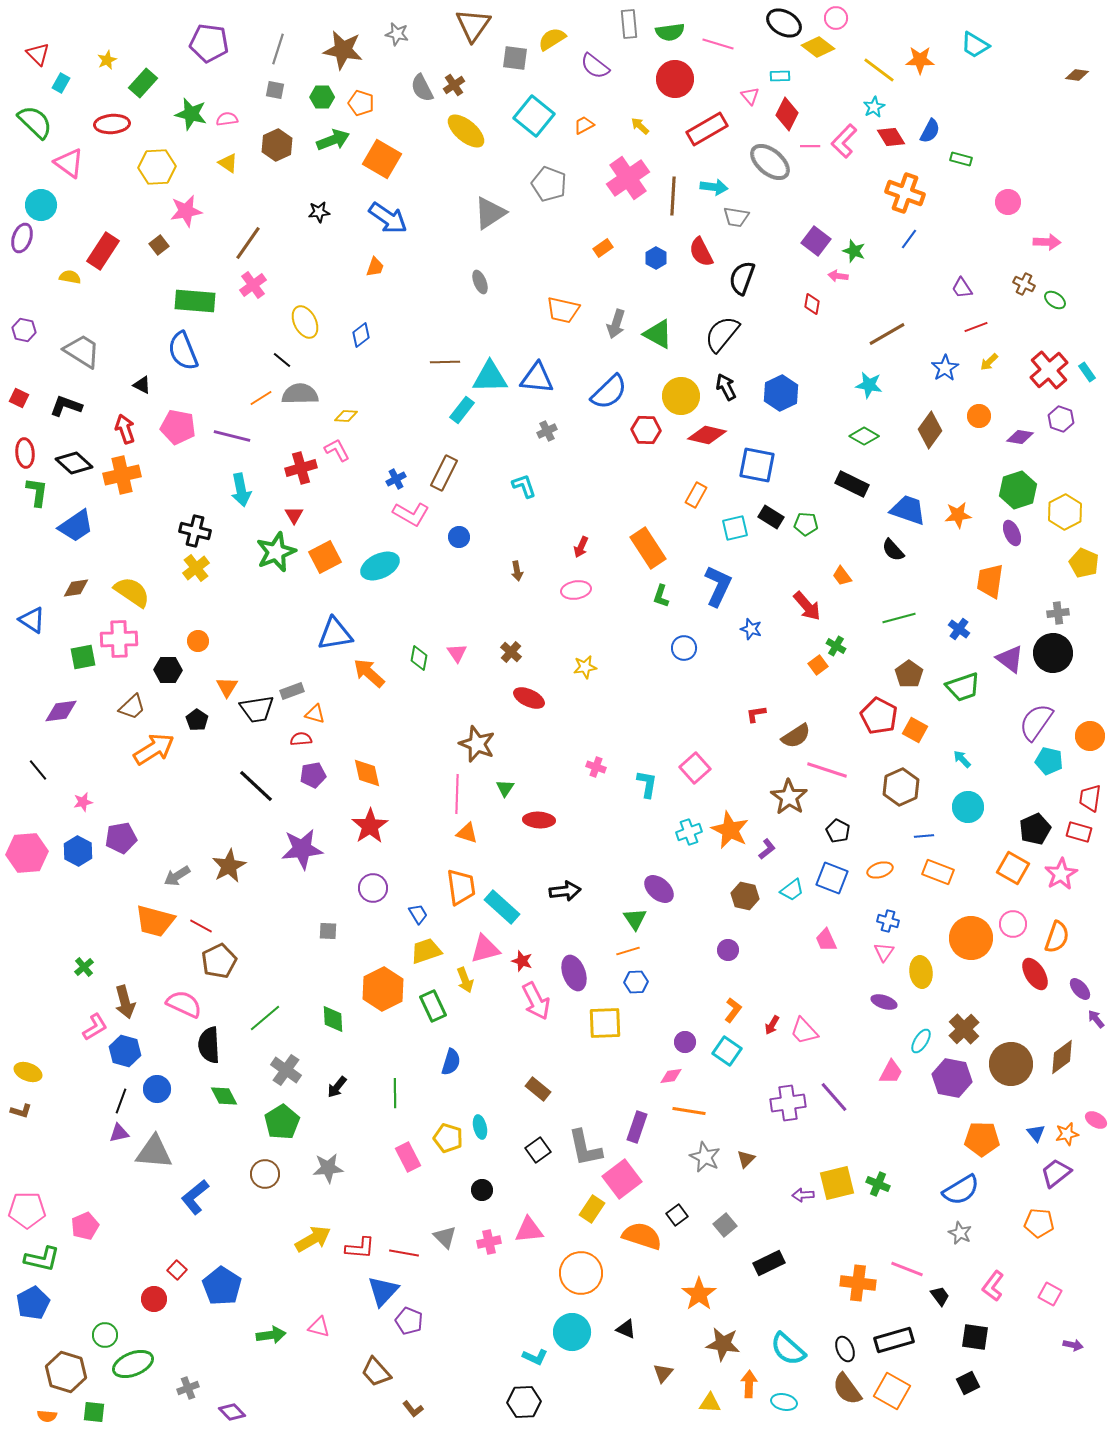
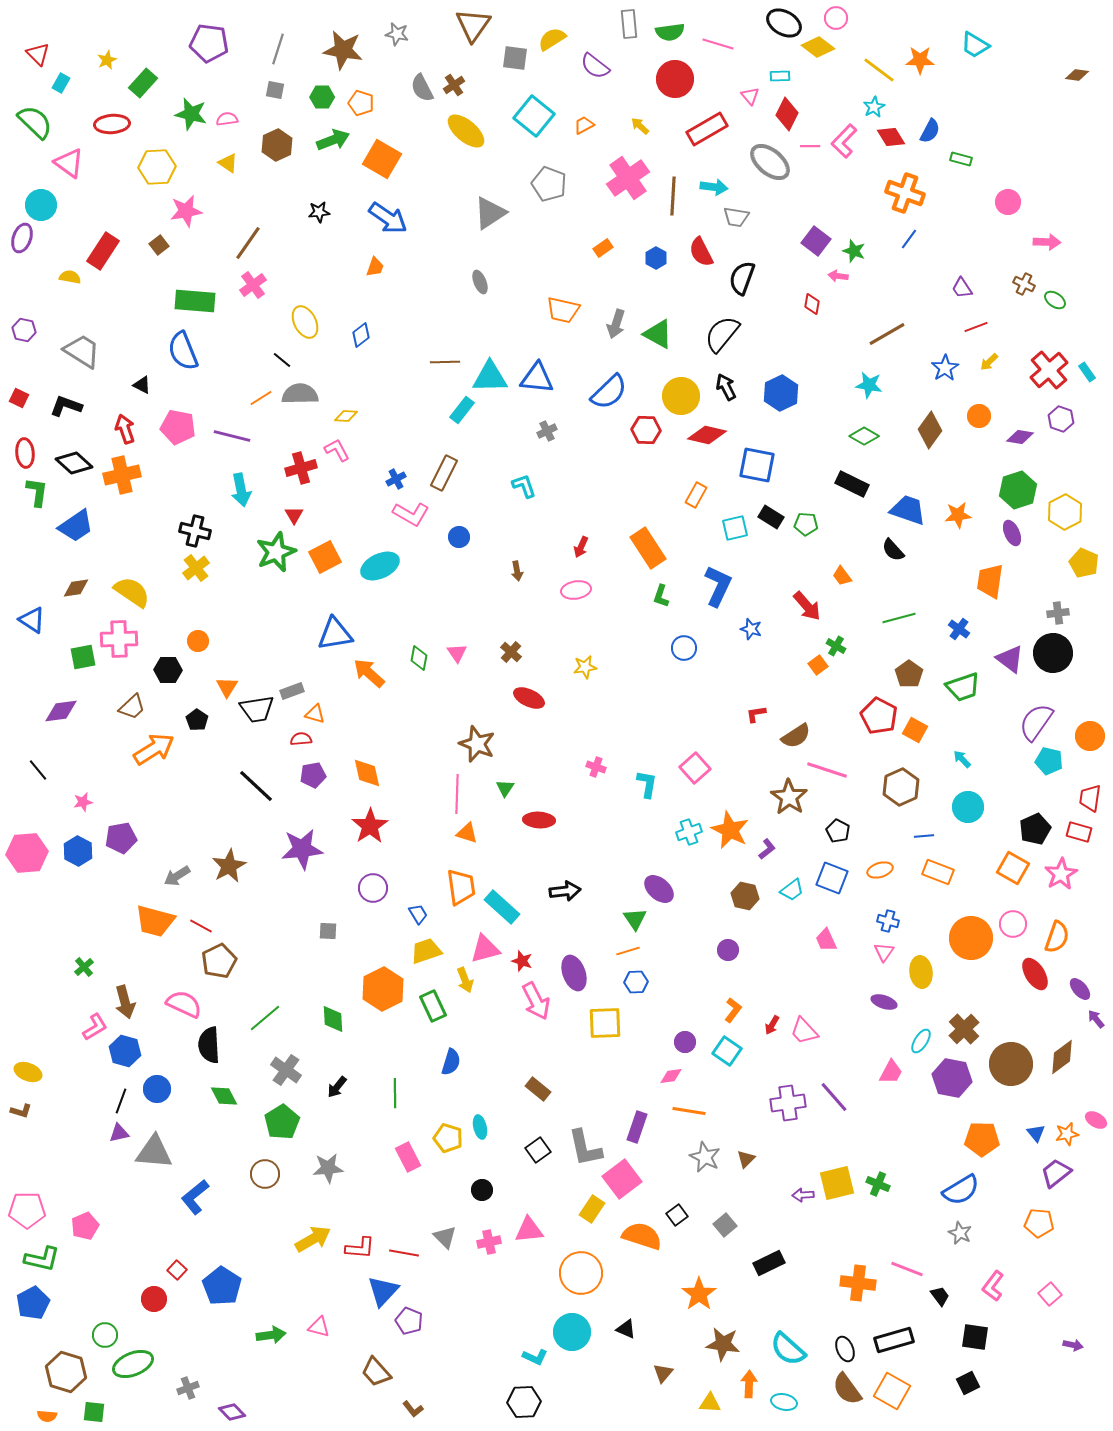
pink square at (1050, 1294): rotated 20 degrees clockwise
